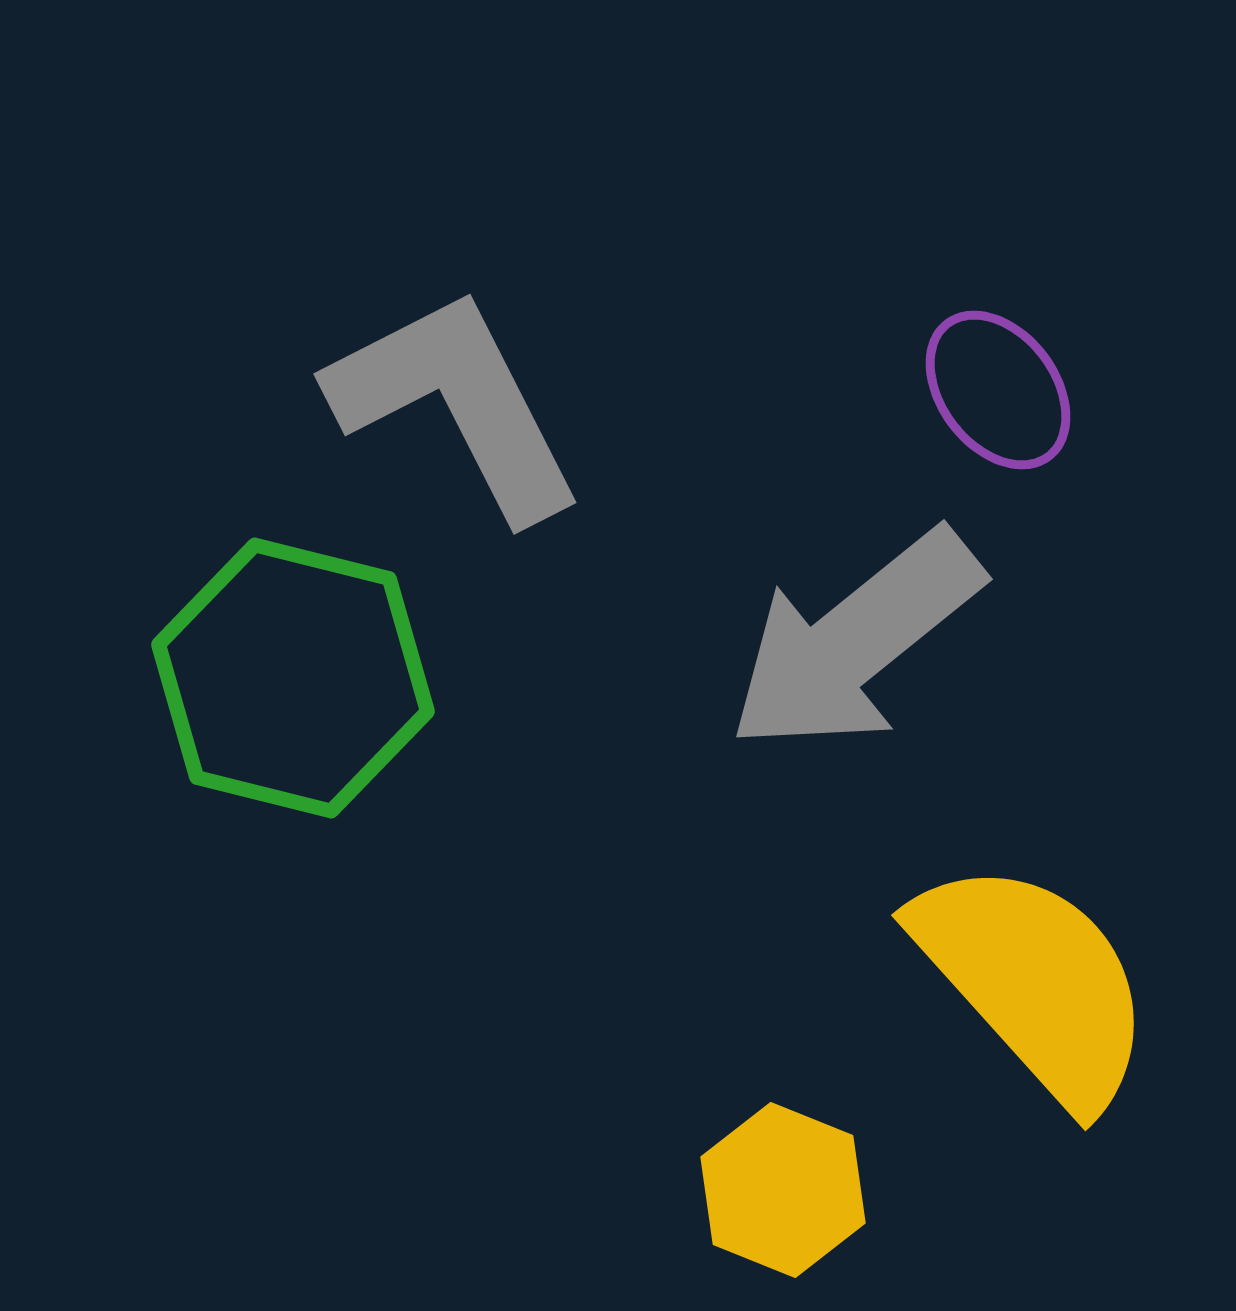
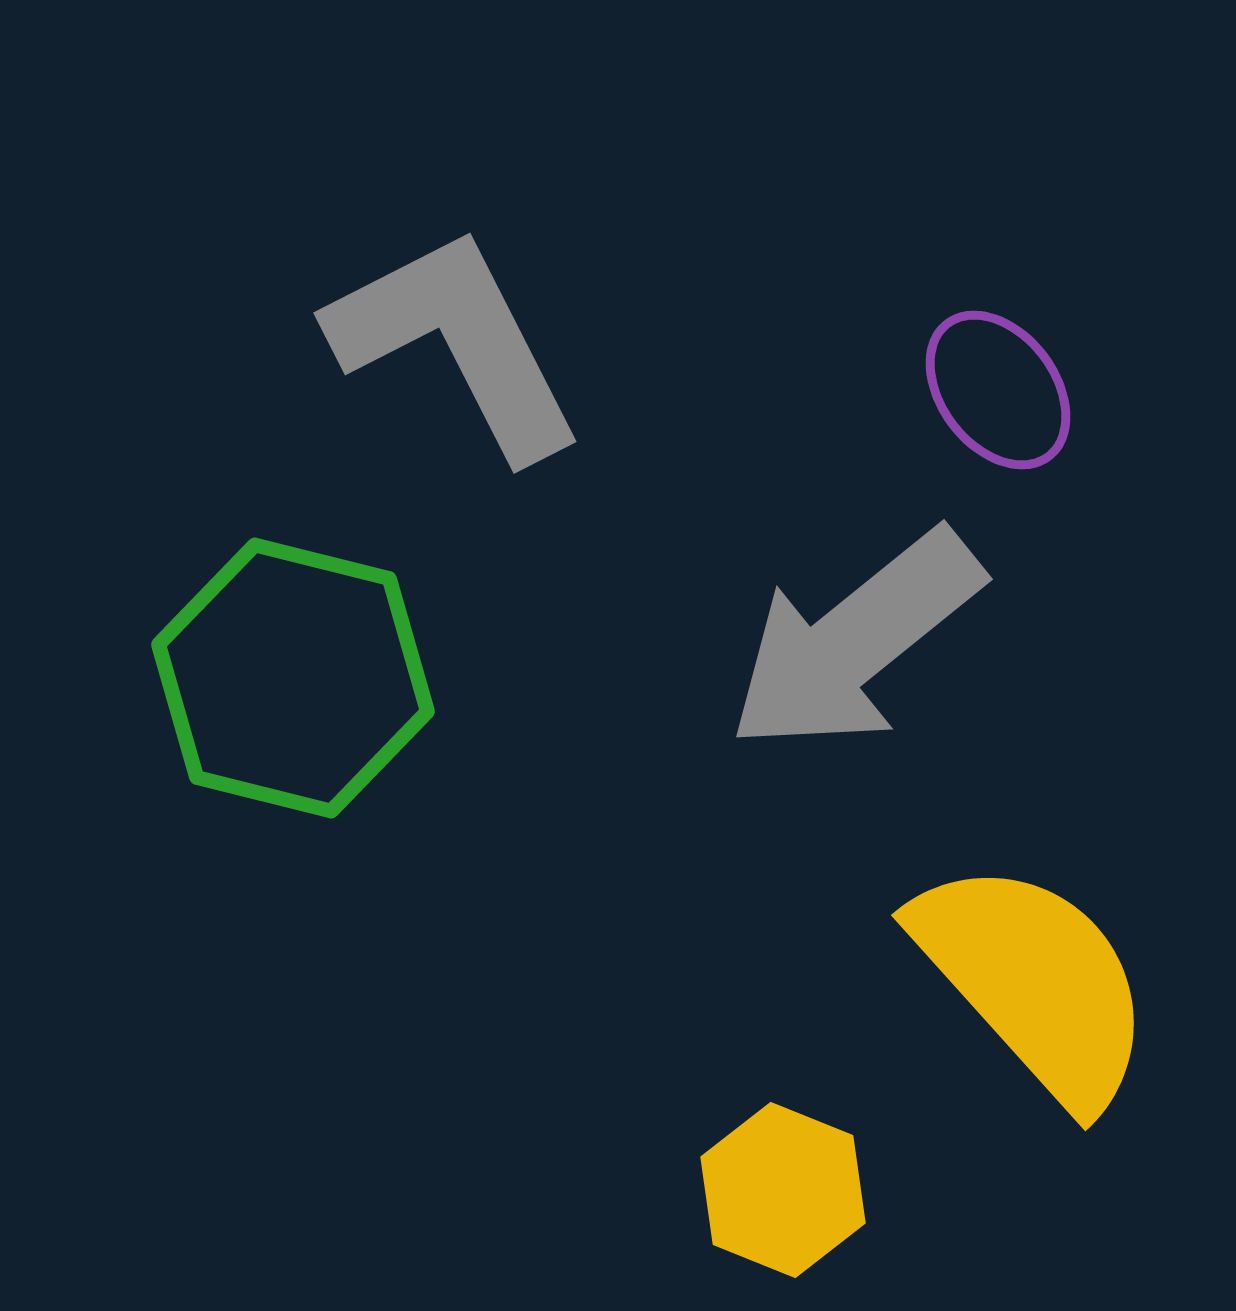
gray L-shape: moved 61 px up
